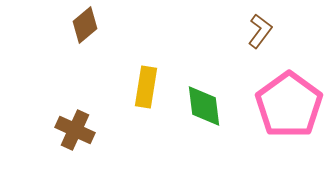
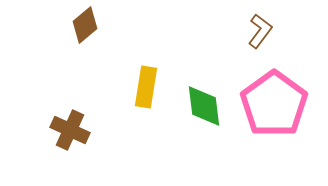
pink pentagon: moved 15 px left, 1 px up
brown cross: moved 5 px left
